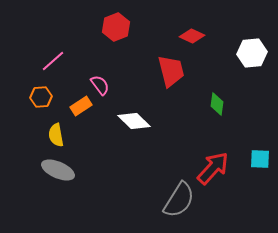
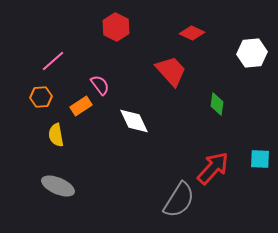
red hexagon: rotated 12 degrees counterclockwise
red diamond: moved 3 px up
red trapezoid: rotated 28 degrees counterclockwise
white diamond: rotated 20 degrees clockwise
gray ellipse: moved 16 px down
